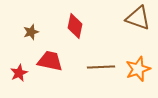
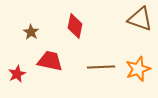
brown triangle: moved 2 px right, 1 px down
brown star: rotated 21 degrees counterclockwise
red star: moved 2 px left, 1 px down
